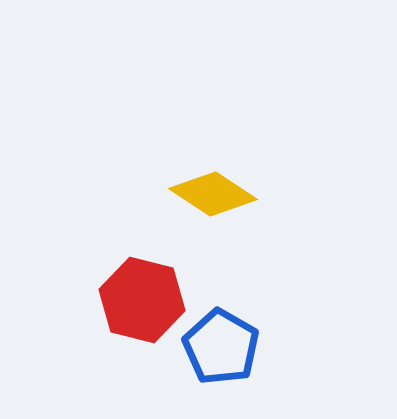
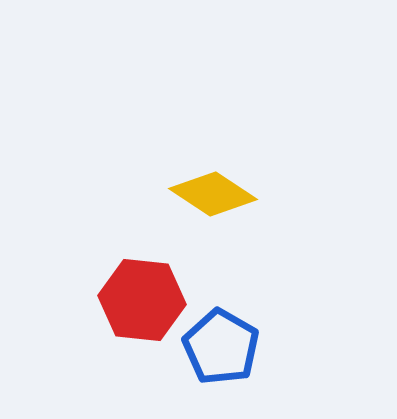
red hexagon: rotated 8 degrees counterclockwise
